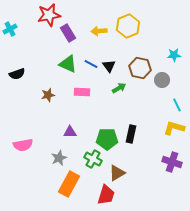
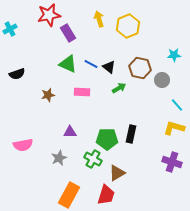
yellow arrow: moved 12 px up; rotated 77 degrees clockwise
black triangle: moved 1 px down; rotated 16 degrees counterclockwise
cyan line: rotated 16 degrees counterclockwise
orange rectangle: moved 11 px down
